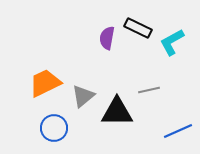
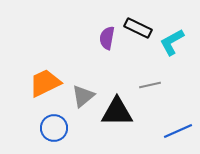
gray line: moved 1 px right, 5 px up
